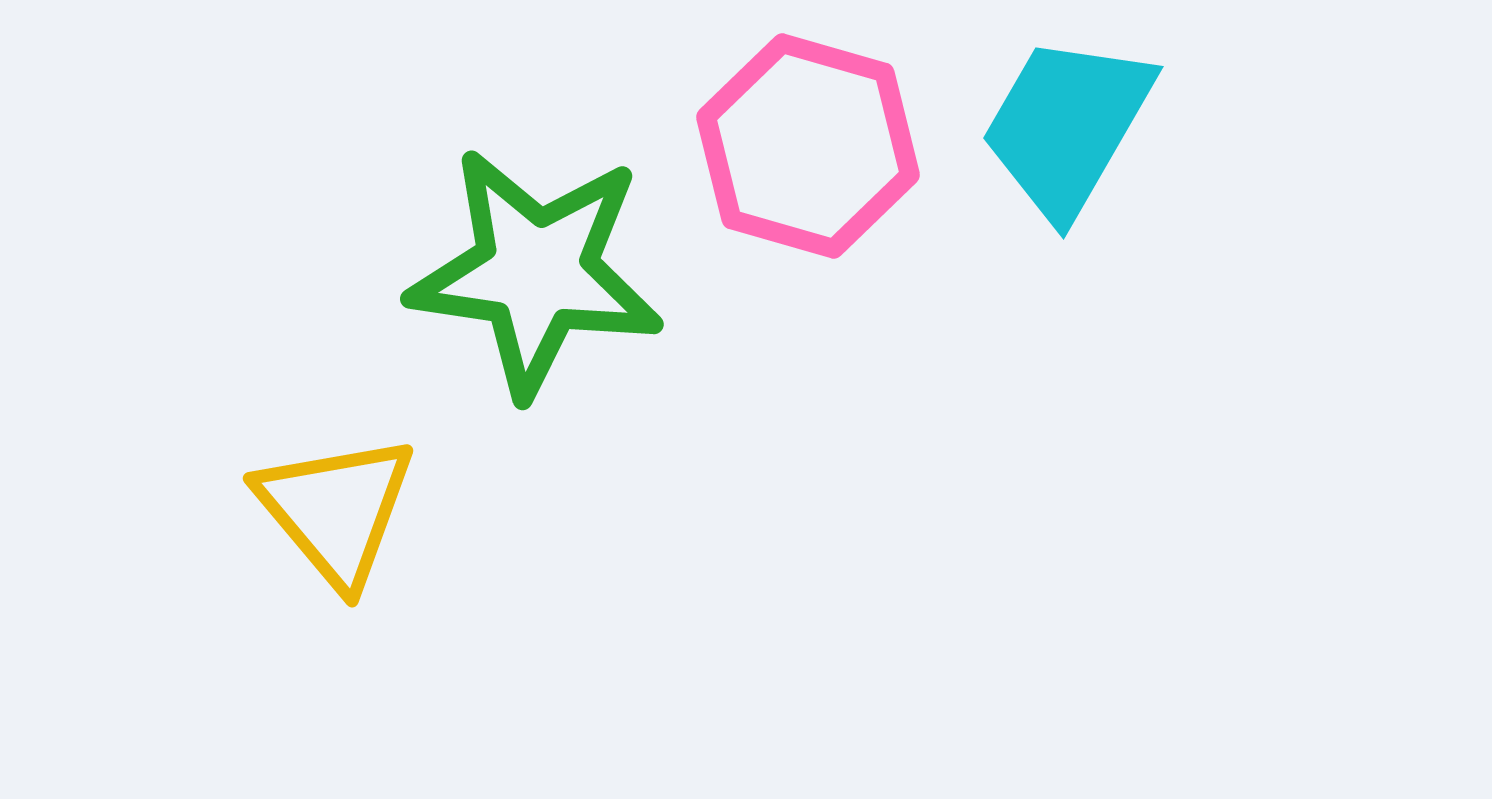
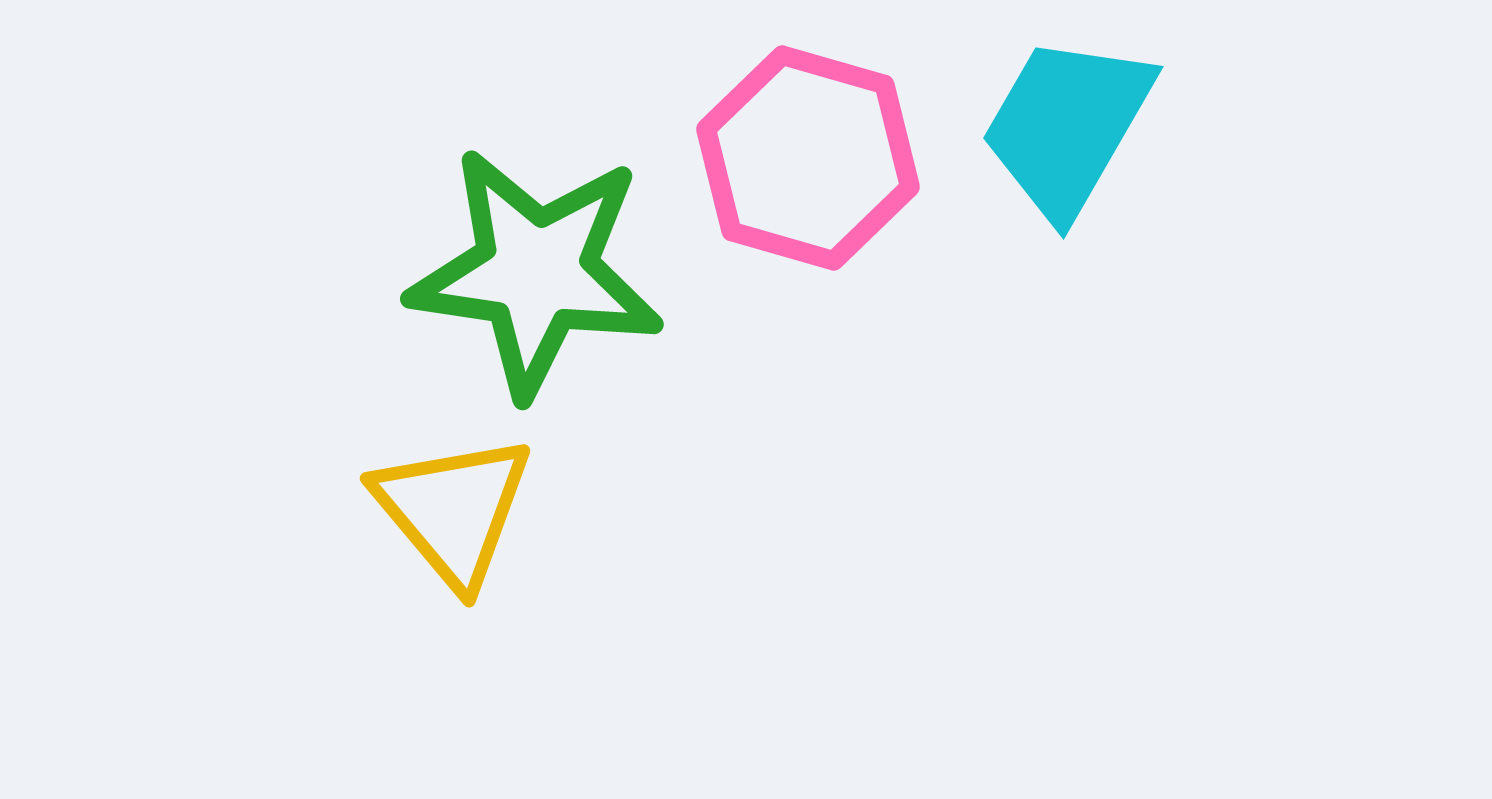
pink hexagon: moved 12 px down
yellow triangle: moved 117 px right
